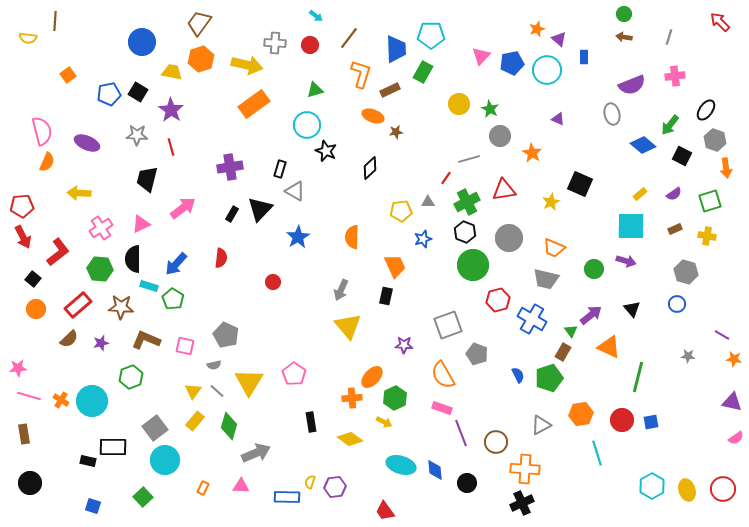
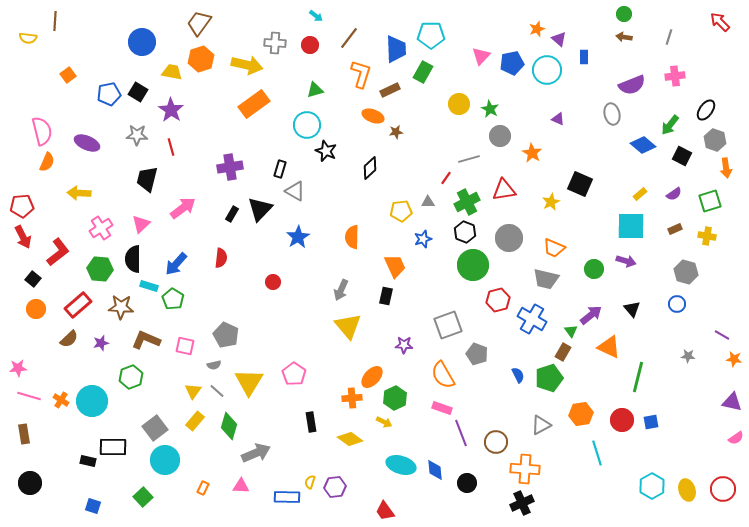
pink triangle at (141, 224): rotated 18 degrees counterclockwise
